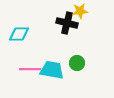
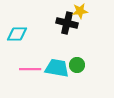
cyan diamond: moved 2 px left
green circle: moved 2 px down
cyan trapezoid: moved 5 px right, 2 px up
